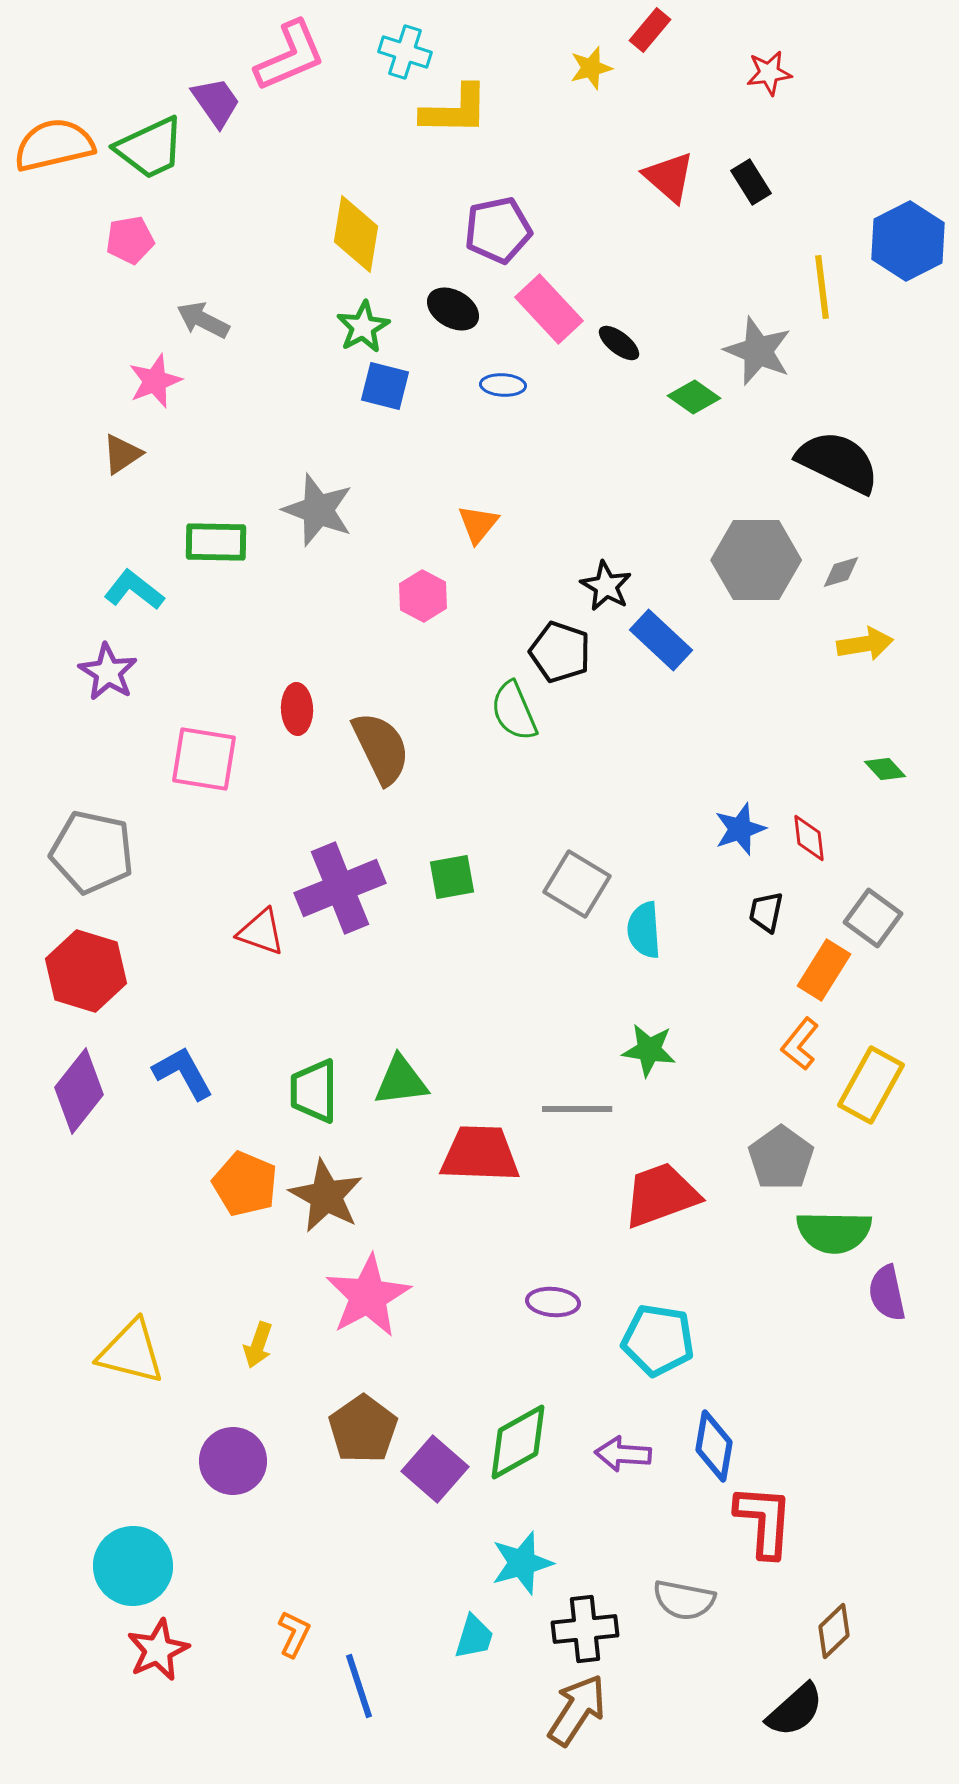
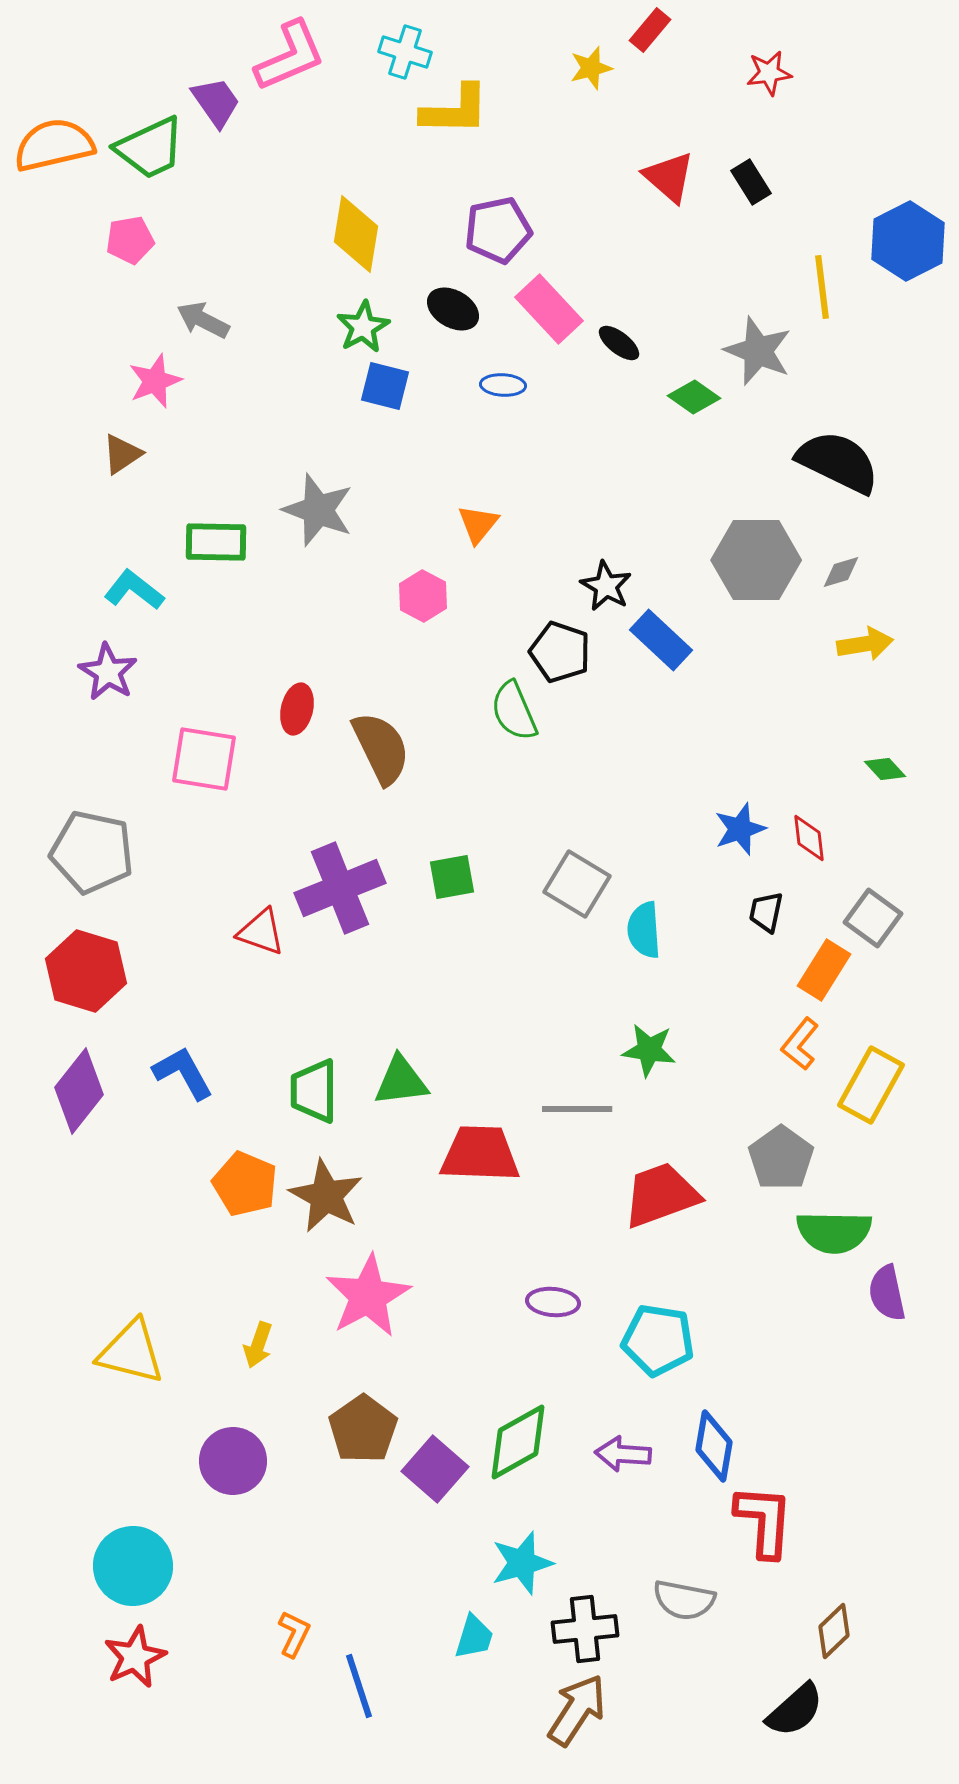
red ellipse at (297, 709): rotated 15 degrees clockwise
red star at (158, 1650): moved 23 px left, 7 px down
